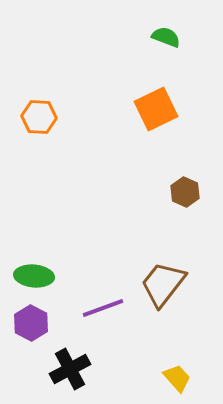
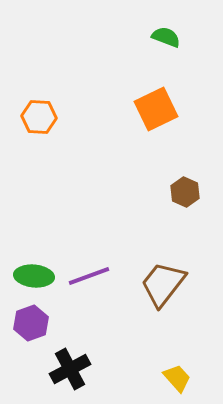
purple line: moved 14 px left, 32 px up
purple hexagon: rotated 12 degrees clockwise
